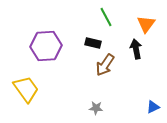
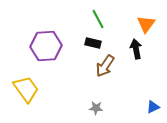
green line: moved 8 px left, 2 px down
brown arrow: moved 1 px down
